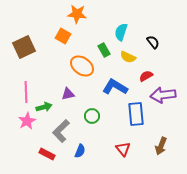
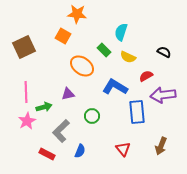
black semicircle: moved 11 px right, 10 px down; rotated 24 degrees counterclockwise
green rectangle: rotated 16 degrees counterclockwise
blue rectangle: moved 1 px right, 2 px up
